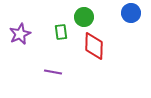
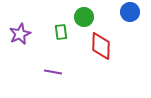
blue circle: moved 1 px left, 1 px up
red diamond: moved 7 px right
